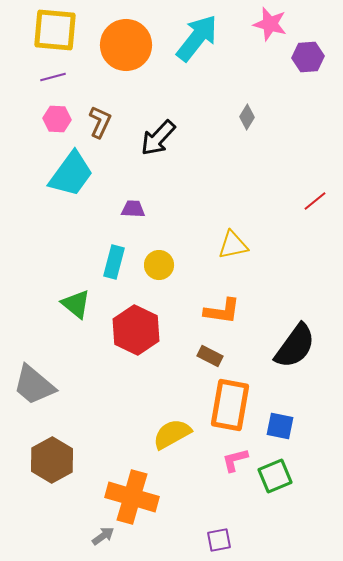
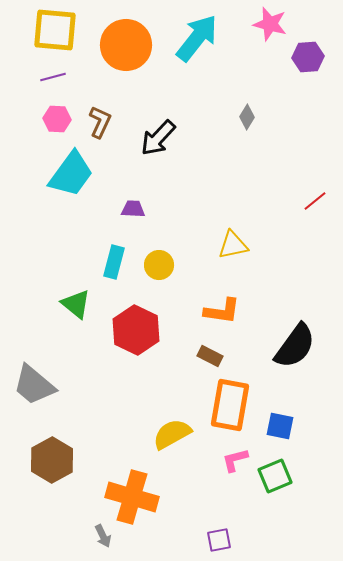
gray arrow: rotated 100 degrees clockwise
